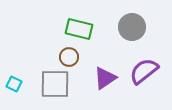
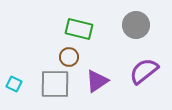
gray circle: moved 4 px right, 2 px up
purple triangle: moved 8 px left, 3 px down
